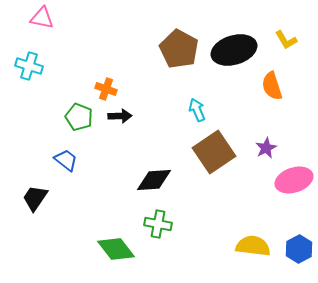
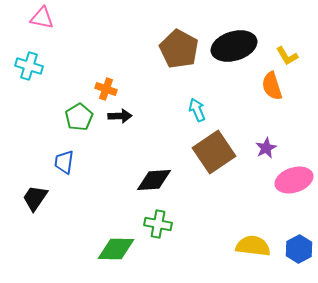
yellow L-shape: moved 1 px right, 16 px down
black ellipse: moved 4 px up
green pentagon: rotated 20 degrees clockwise
blue trapezoid: moved 2 px left, 2 px down; rotated 120 degrees counterclockwise
green diamond: rotated 51 degrees counterclockwise
